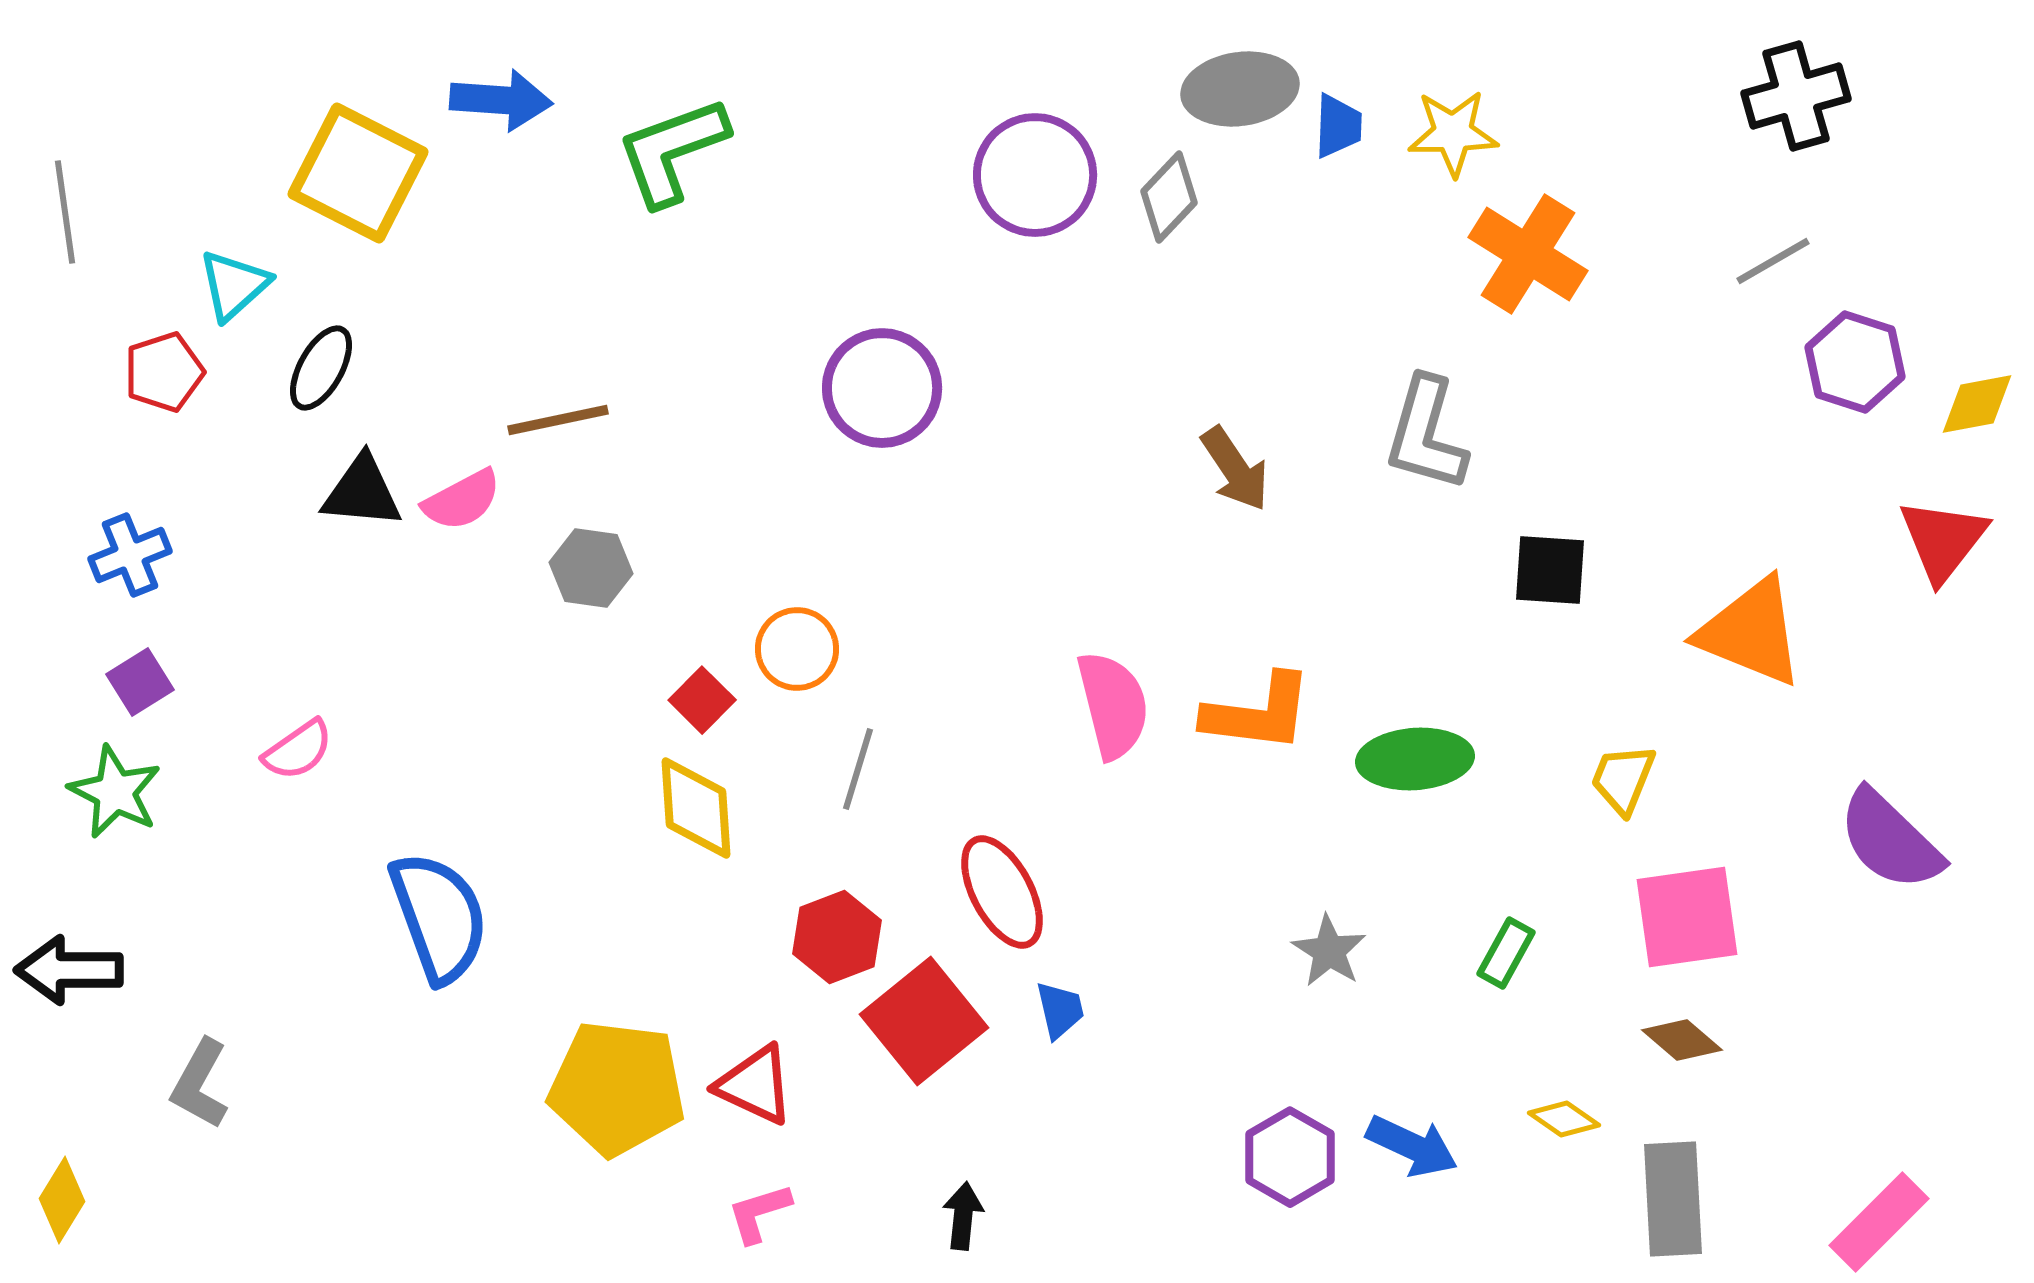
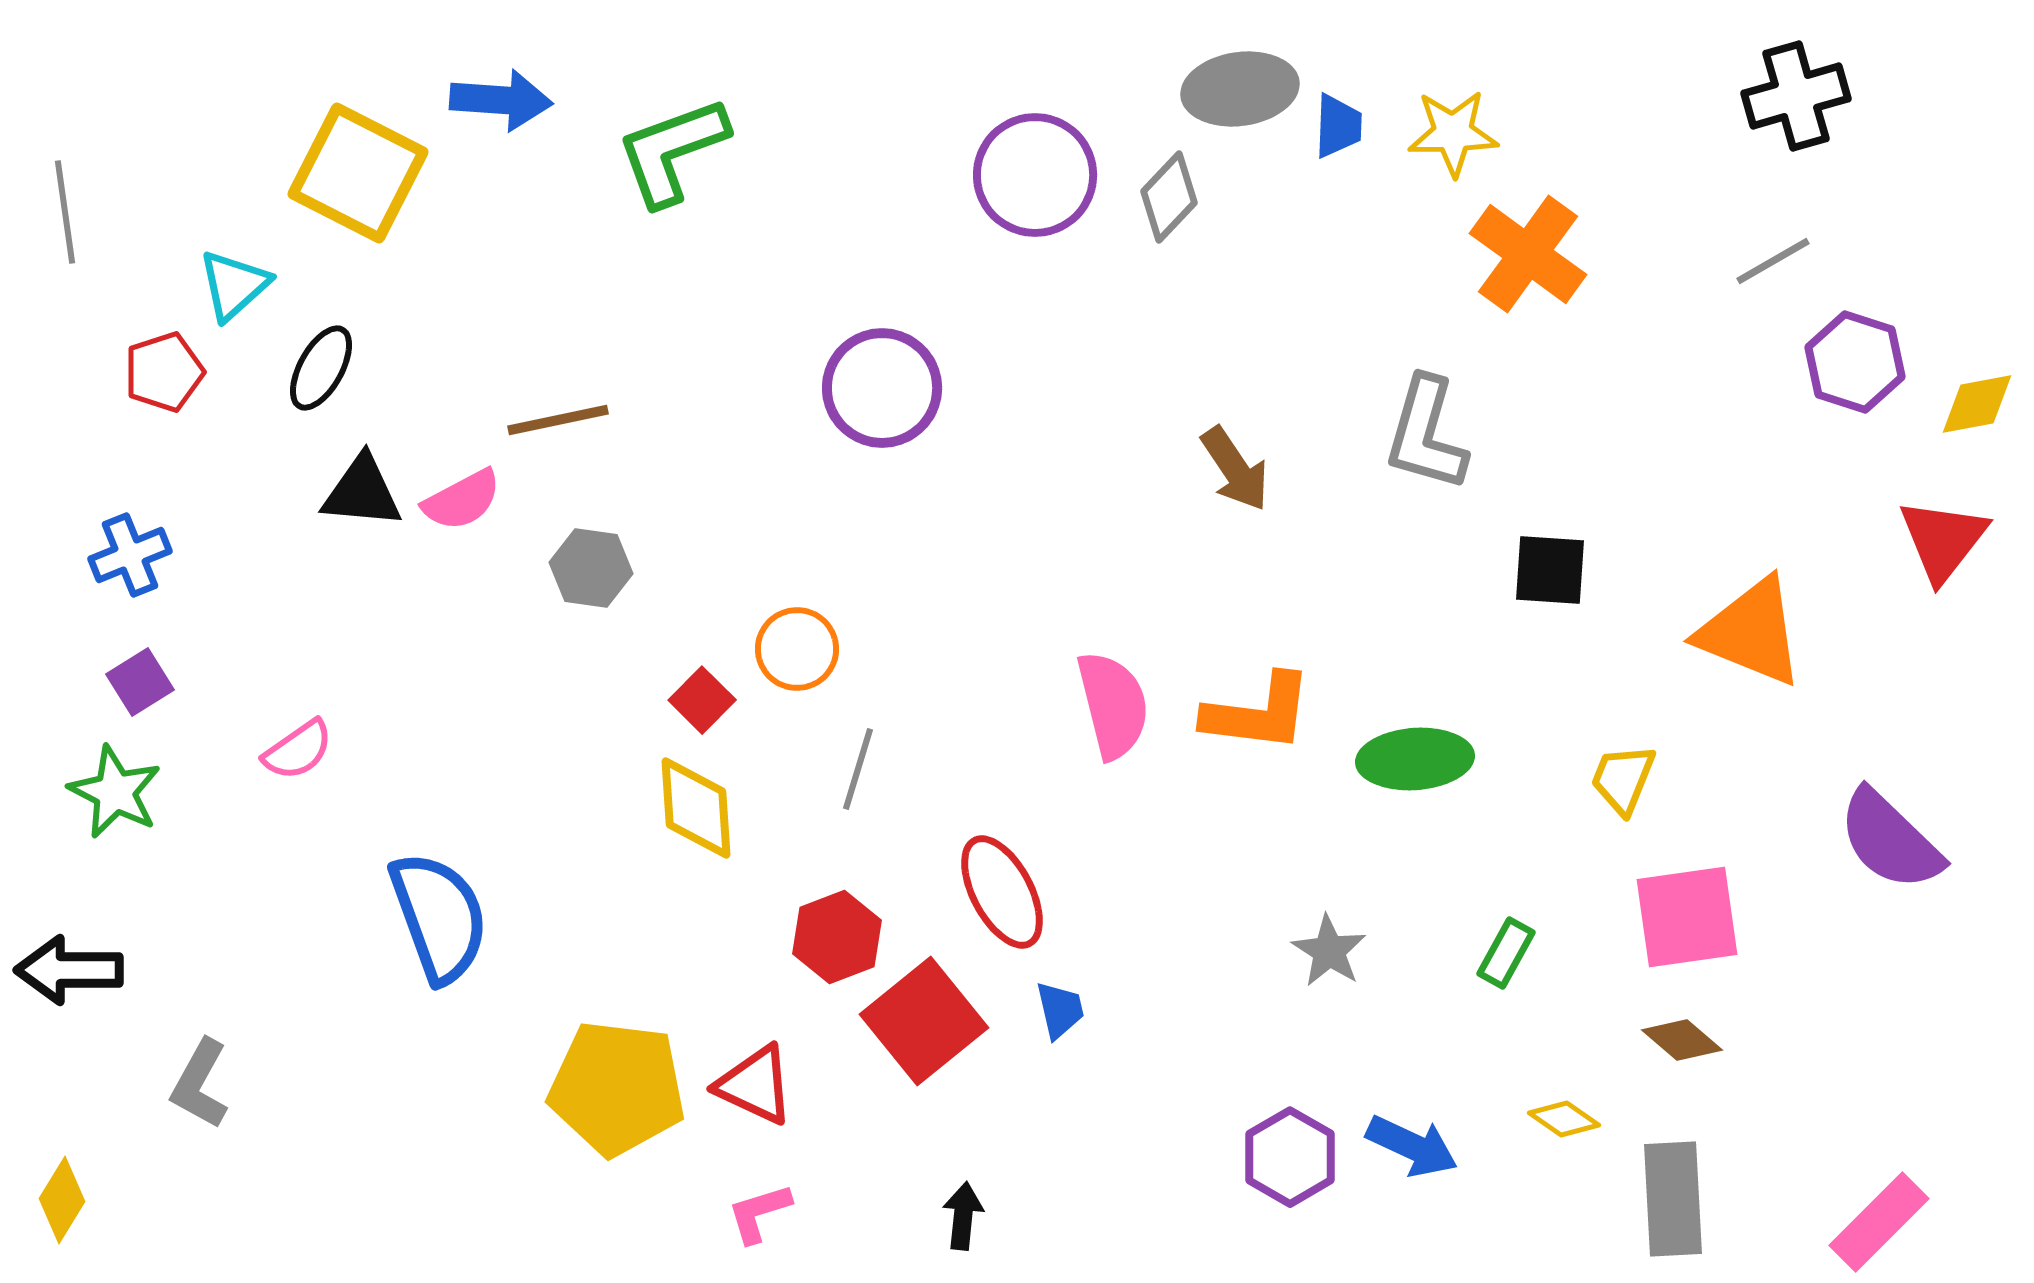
orange cross at (1528, 254): rotated 4 degrees clockwise
